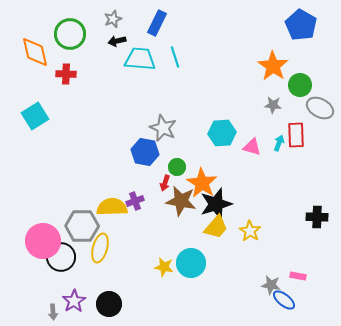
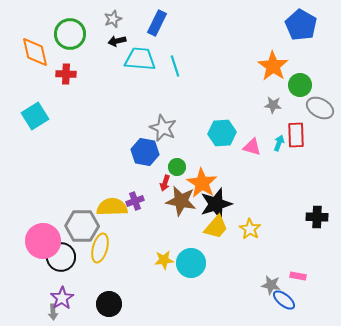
cyan line at (175, 57): moved 9 px down
yellow star at (250, 231): moved 2 px up
yellow star at (164, 267): moved 7 px up; rotated 18 degrees counterclockwise
purple star at (74, 301): moved 12 px left, 3 px up
